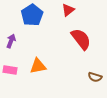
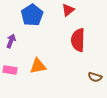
red semicircle: moved 3 px left, 1 px down; rotated 140 degrees counterclockwise
